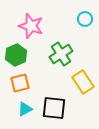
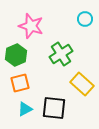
yellow rectangle: moved 1 px left, 2 px down; rotated 15 degrees counterclockwise
